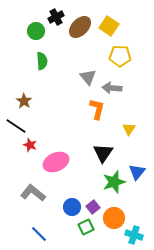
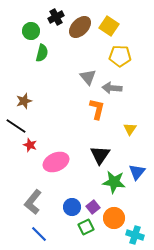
green circle: moved 5 px left
green semicircle: moved 8 px up; rotated 18 degrees clockwise
brown star: rotated 21 degrees clockwise
yellow triangle: moved 1 px right
black triangle: moved 3 px left, 2 px down
green star: rotated 25 degrees clockwise
gray L-shape: moved 9 px down; rotated 90 degrees counterclockwise
cyan cross: moved 1 px right
